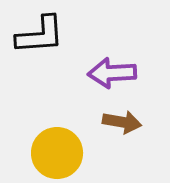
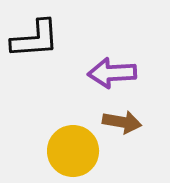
black L-shape: moved 5 px left, 4 px down
yellow circle: moved 16 px right, 2 px up
